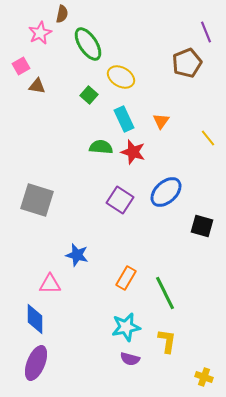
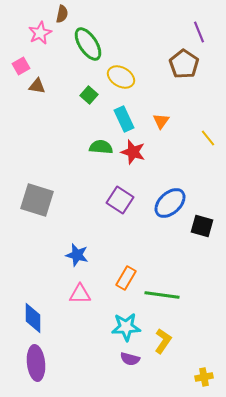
purple line: moved 7 px left
brown pentagon: moved 3 px left, 1 px down; rotated 16 degrees counterclockwise
blue ellipse: moved 4 px right, 11 px down
pink triangle: moved 30 px right, 10 px down
green line: moved 3 px left, 2 px down; rotated 56 degrees counterclockwise
blue diamond: moved 2 px left, 1 px up
cyan star: rotated 8 degrees clockwise
yellow L-shape: moved 4 px left; rotated 25 degrees clockwise
purple ellipse: rotated 28 degrees counterclockwise
yellow cross: rotated 30 degrees counterclockwise
